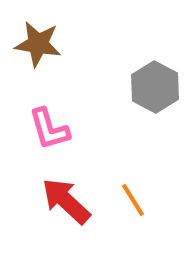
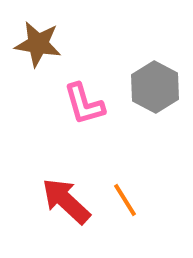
pink L-shape: moved 35 px right, 25 px up
orange line: moved 8 px left
